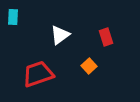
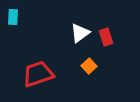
white triangle: moved 20 px right, 2 px up
